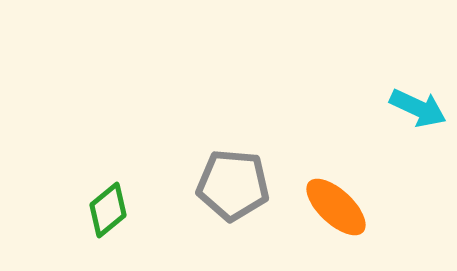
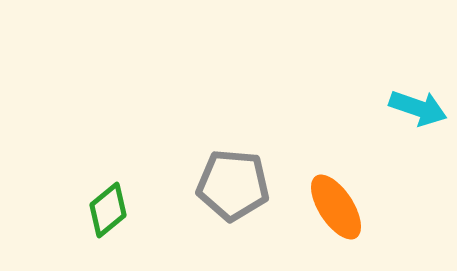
cyan arrow: rotated 6 degrees counterclockwise
orange ellipse: rotated 14 degrees clockwise
